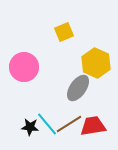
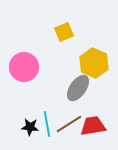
yellow hexagon: moved 2 px left
cyan line: rotated 30 degrees clockwise
